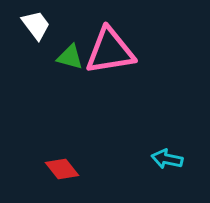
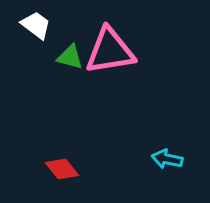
white trapezoid: rotated 16 degrees counterclockwise
